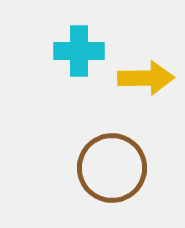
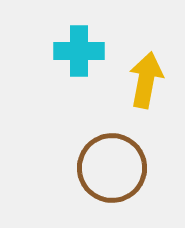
yellow arrow: moved 2 px down; rotated 78 degrees counterclockwise
